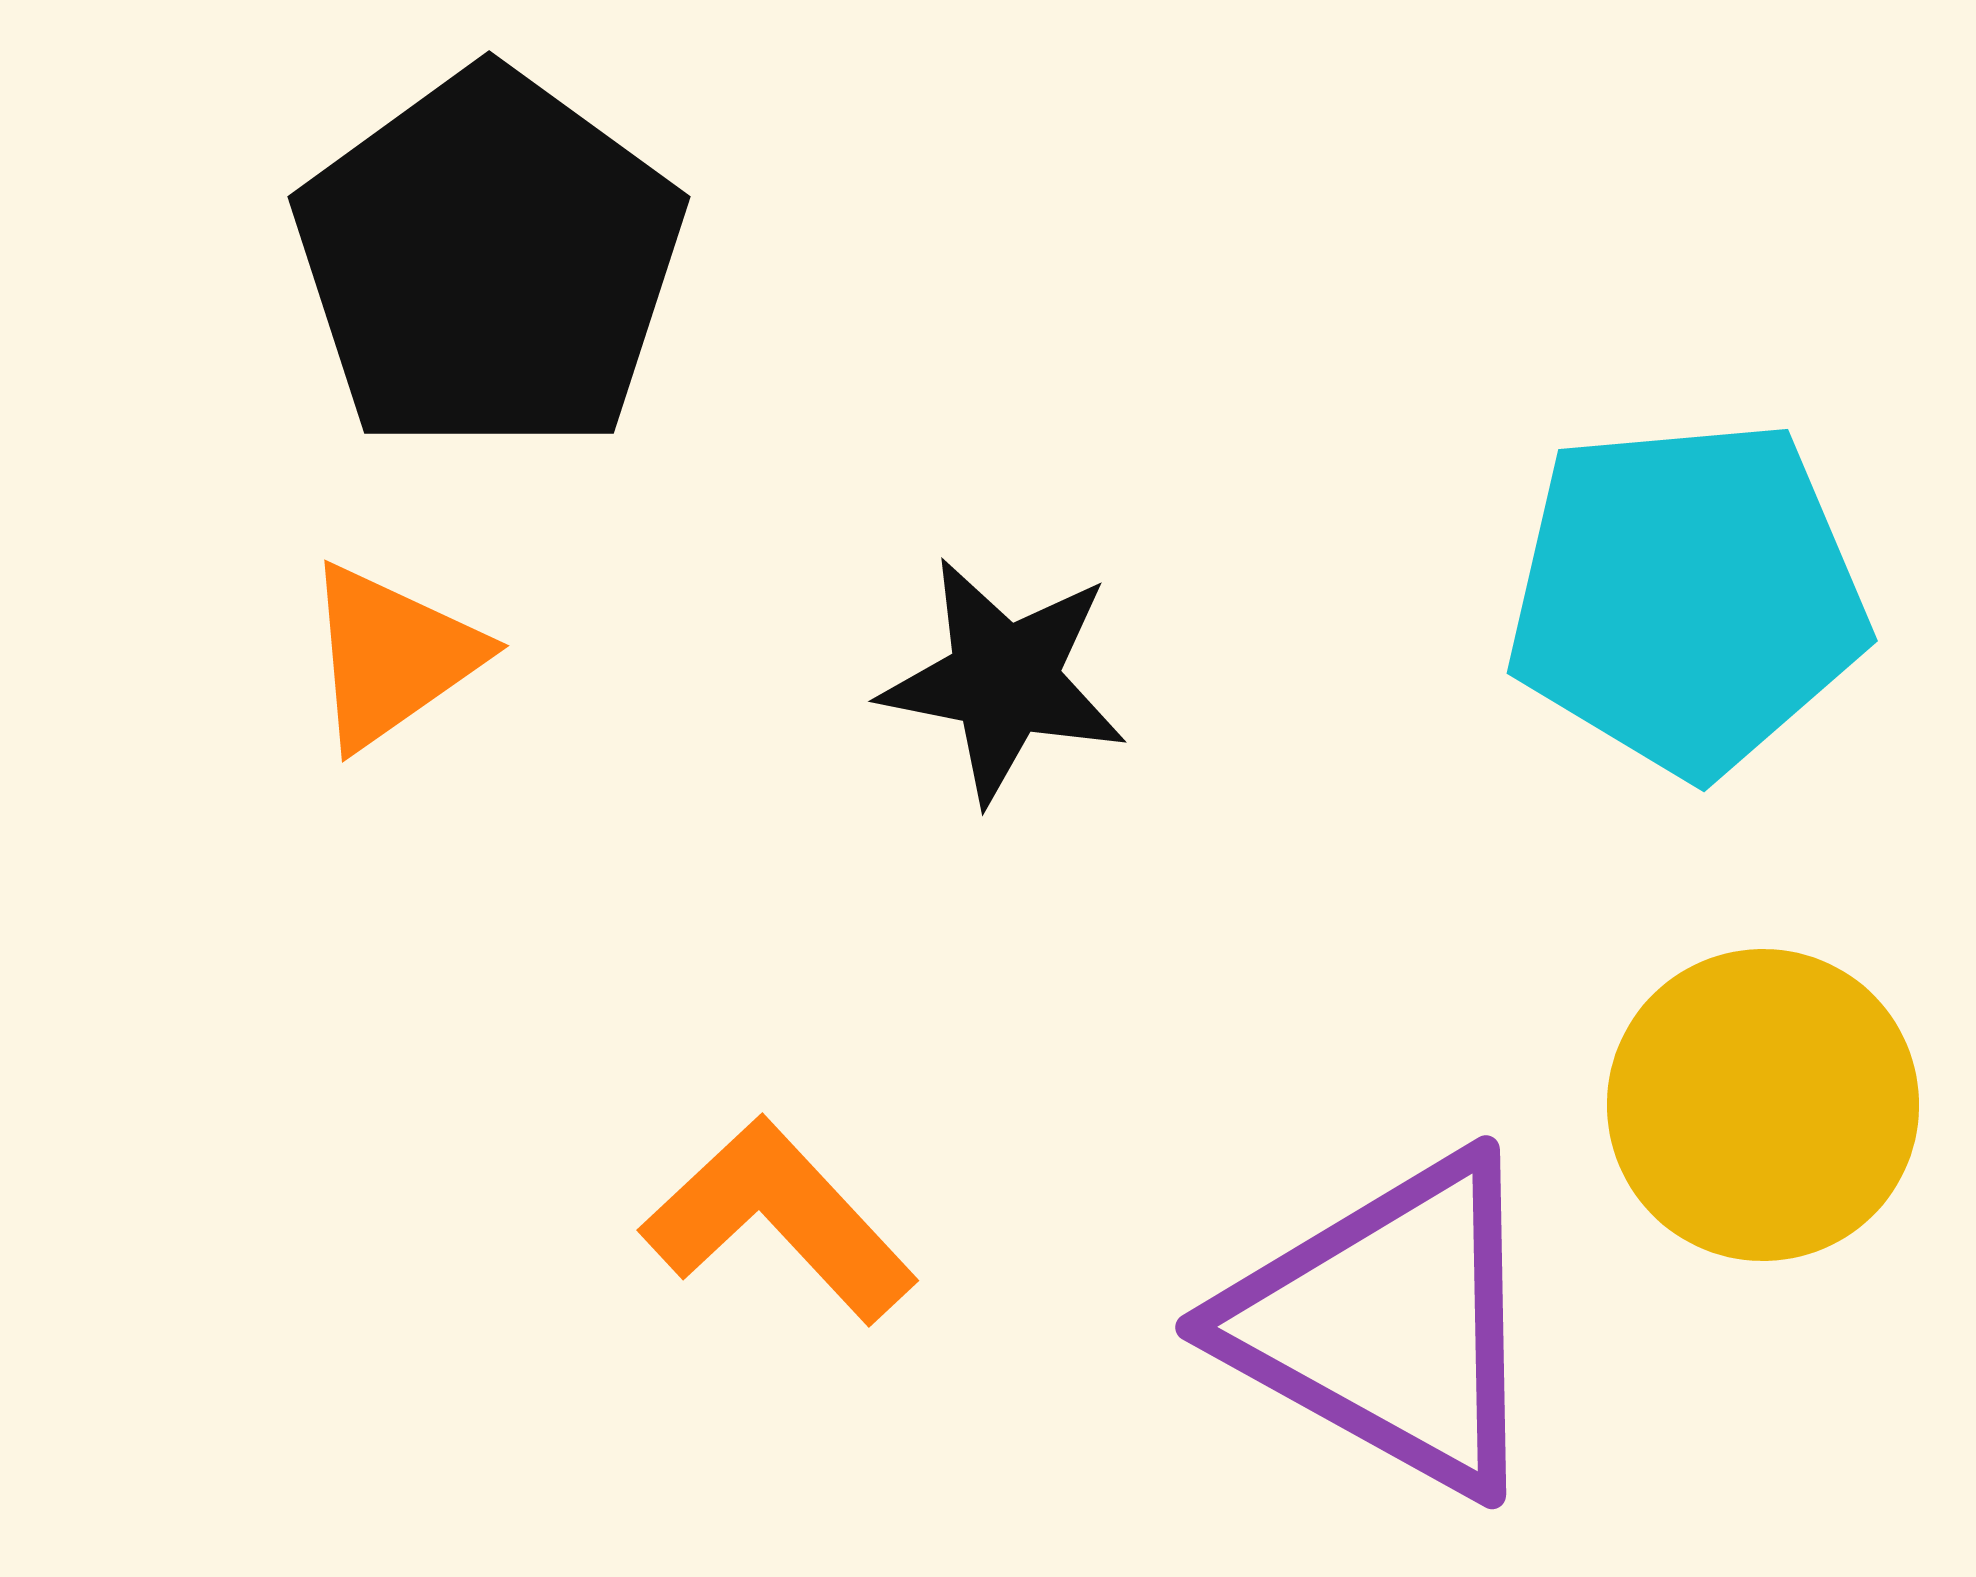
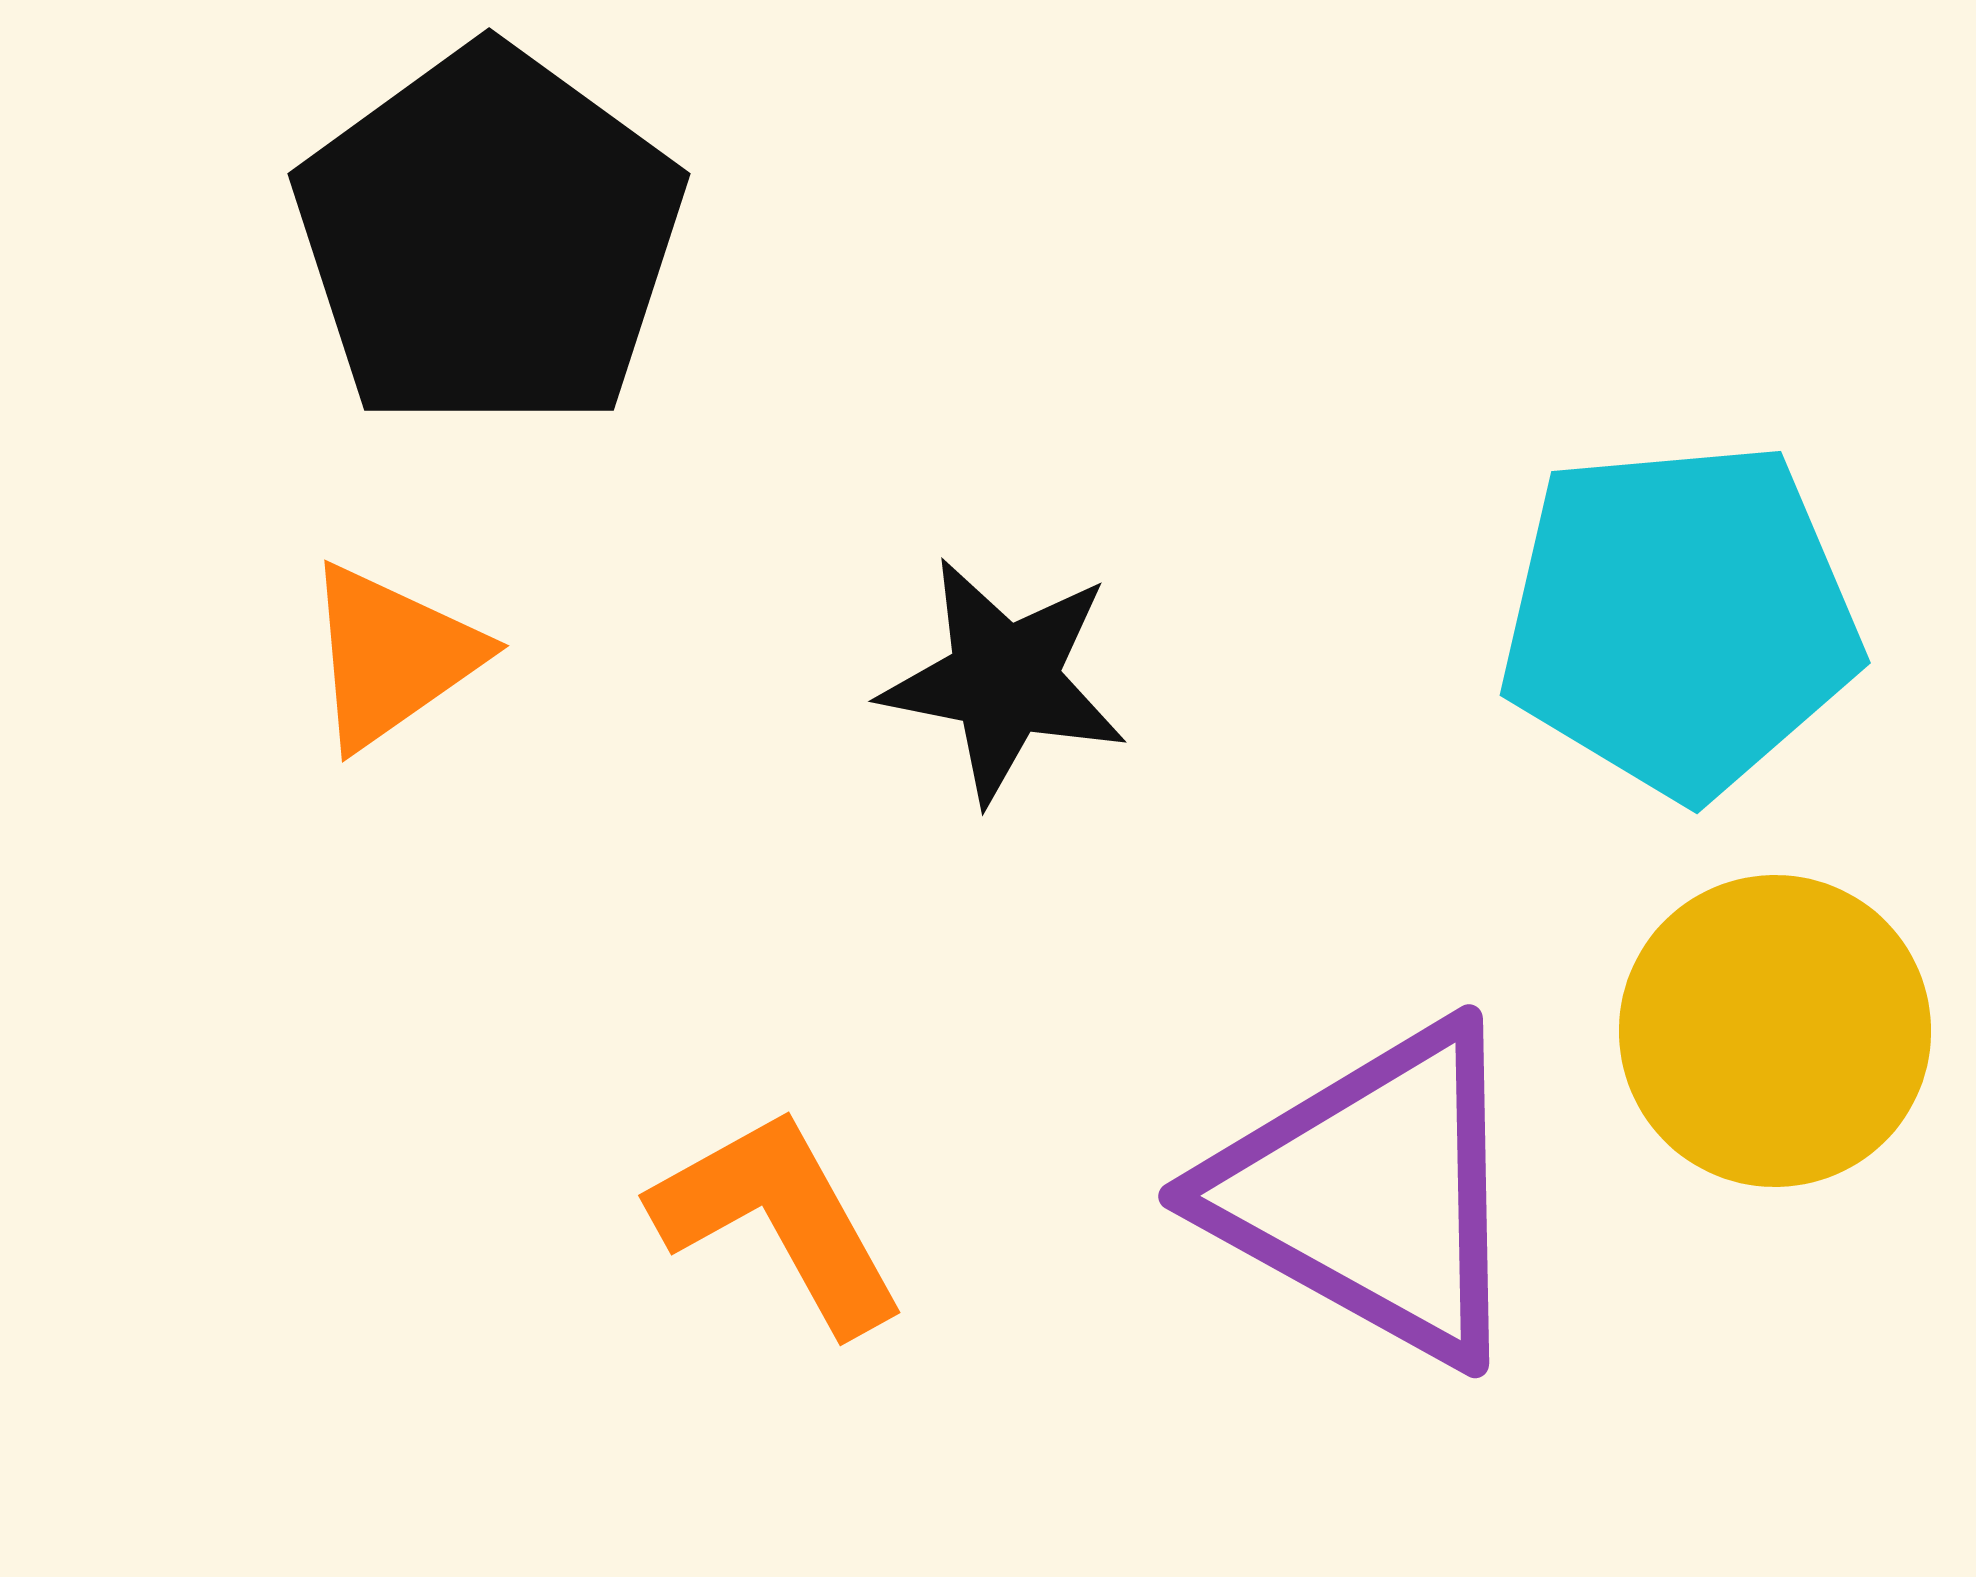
black pentagon: moved 23 px up
cyan pentagon: moved 7 px left, 22 px down
yellow circle: moved 12 px right, 74 px up
orange L-shape: rotated 14 degrees clockwise
purple triangle: moved 17 px left, 131 px up
